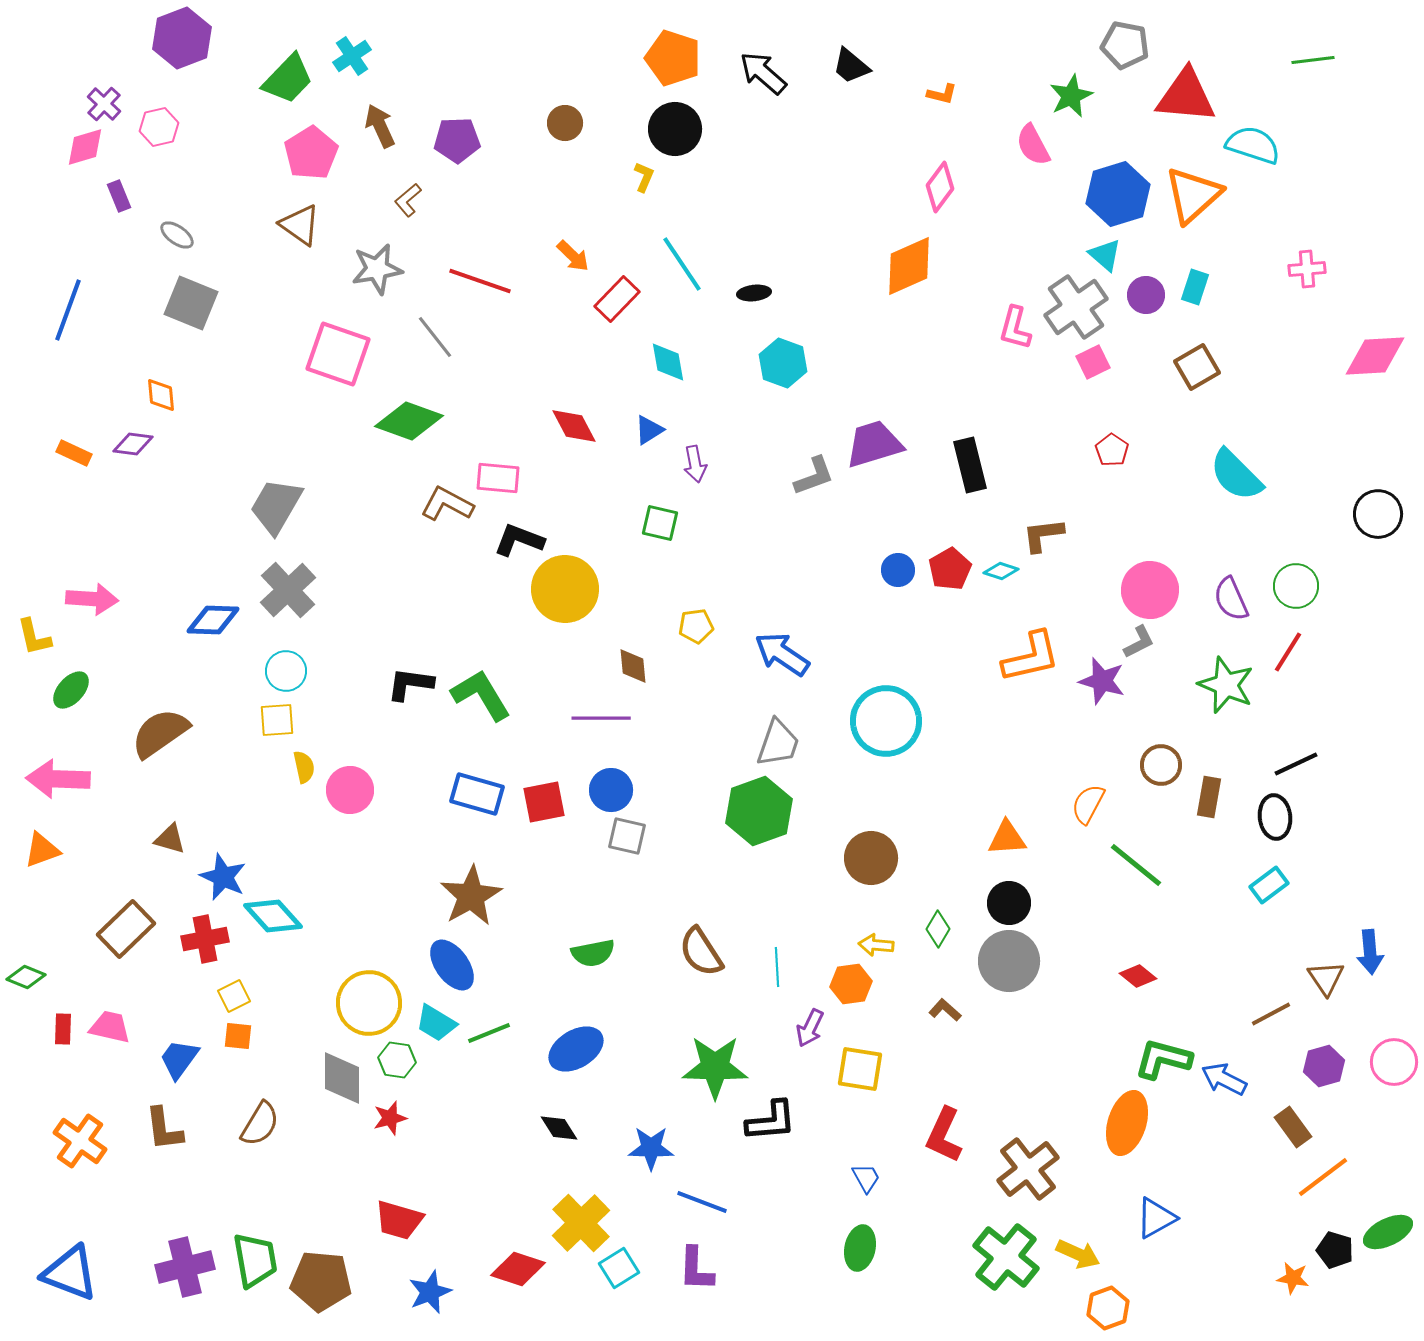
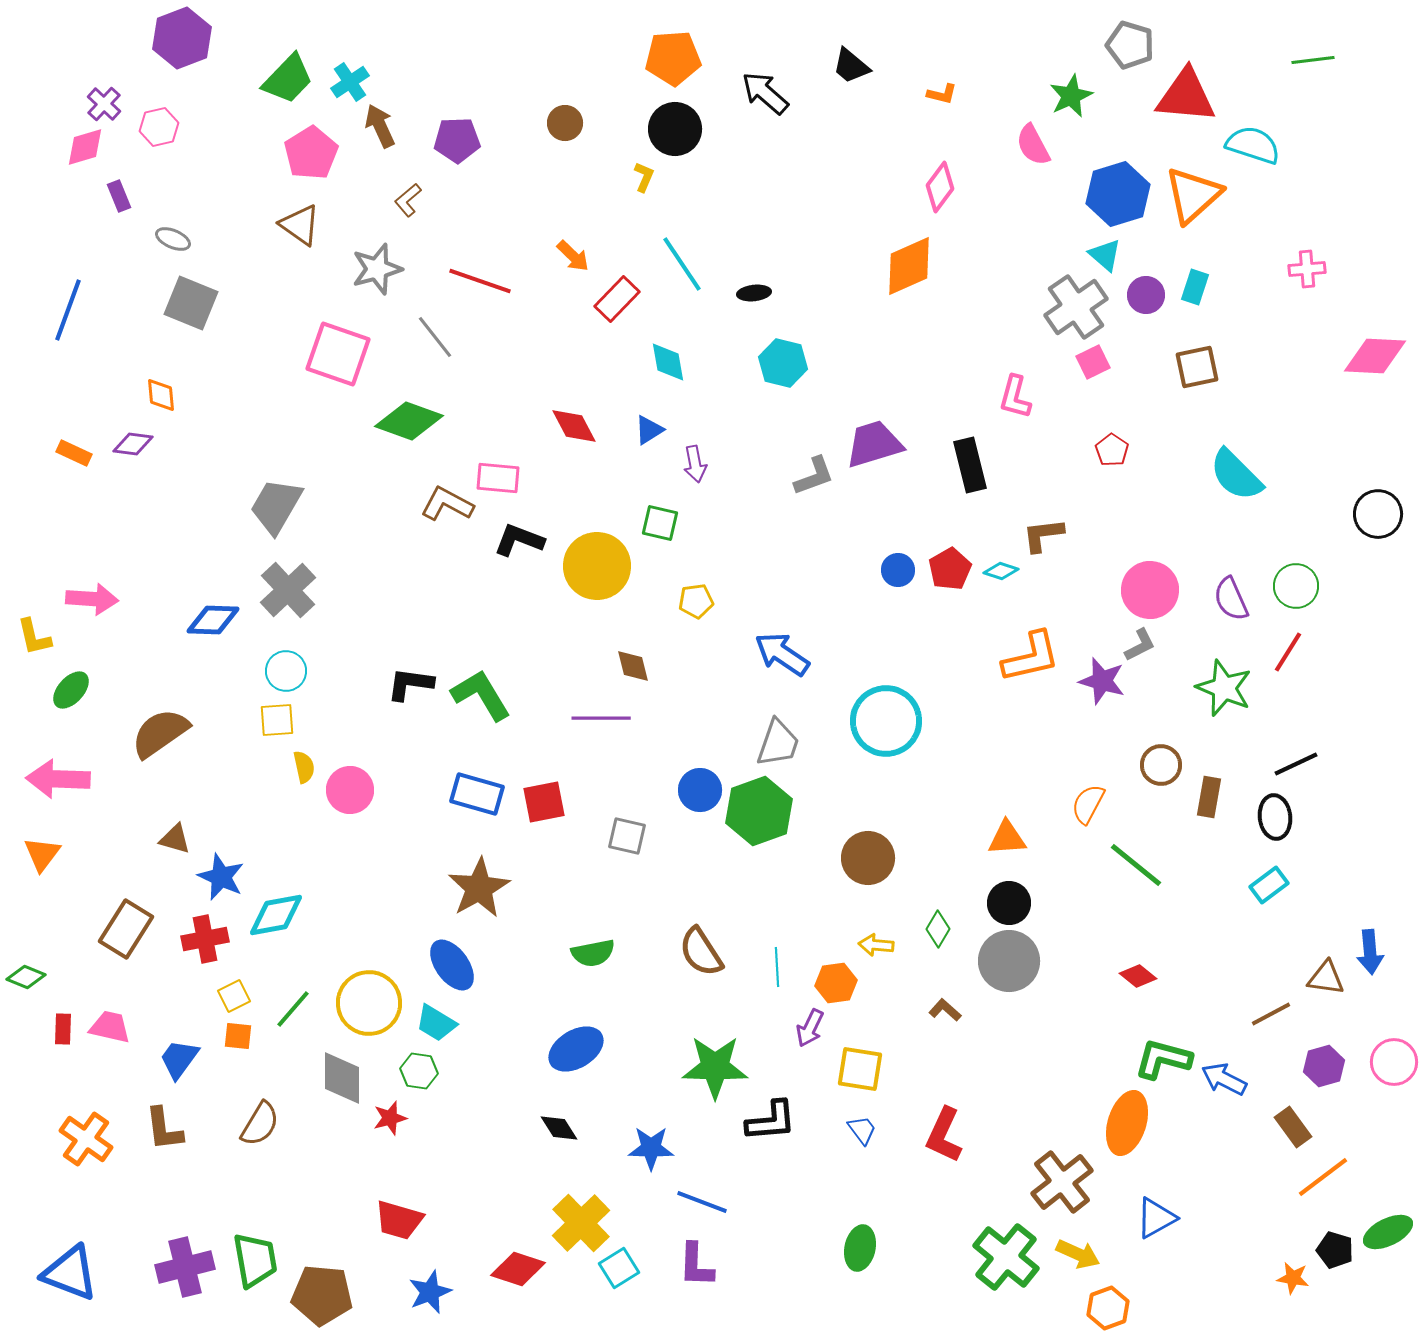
gray pentagon at (1125, 45): moved 5 px right; rotated 6 degrees clockwise
cyan cross at (352, 56): moved 2 px left, 26 px down
orange pentagon at (673, 58): rotated 22 degrees counterclockwise
black arrow at (763, 73): moved 2 px right, 20 px down
gray ellipse at (177, 235): moved 4 px left, 4 px down; rotated 12 degrees counterclockwise
gray star at (377, 269): rotated 6 degrees counterclockwise
pink L-shape at (1015, 328): moved 69 px down
pink diamond at (1375, 356): rotated 6 degrees clockwise
cyan hexagon at (783, 363): rotated 6 degrees counterclockwise
brown square at (1197, 367): rotated 18 degrees clockwise
yellow circle at (565, 589): moved 32 px right, 23 px up
yellow pentagon at (696, 626): moved 25 px up
gray L-shape at (1139, 642): moved 1 px right, 3 px down
brown diamond at (633, 666): rotated 9 degrees counterclockwise
green star at (1226, 685): moved 2 px left, 3 px down
blue circle at (611, 790): moved 89 px right
brown triangle at (170, 839): moved 5 px right
orange triangle at (42, 850): moved 4 px down; rotated 33 degrees counterclockwise
brown circle at (871, 858): moved 3 px left
blue star at (223, 877): moved 2 px left
brown star at (471, 896): moved 8 px right, 8 px up
cyan diamond at (273, 916): moved 3 px right, 1 px up; rotated 58 degrees counterclockwise
brown rectangle at (126, 929): rotated 14 degrees counterclockwise
brown triangle at (1326, 978): rotated 48 degrees counterclockwise
orange hexagon at (851, 984): moved 15 px left, 1 px up
green line at (489, 1033): moved 196 px left, 24 px up; rotated 27 degrees counterclockwise
green hexagon at (397, 1060): moved 22 px right, 11 px down
orange cross at (80, 1141): moved 6 px right, 2 px up
brown cross at (1028, 1169): moved 34 px right, 13 px down
blue trapezoid at (866, 1178): moved 4 px left, 48 px up; rotated 8 degrees counterclockwise
purple L-shape at (696, 1269): moved 4 px up
brown pentagon at (321, 1281): moved 1 px right, 14 px down
